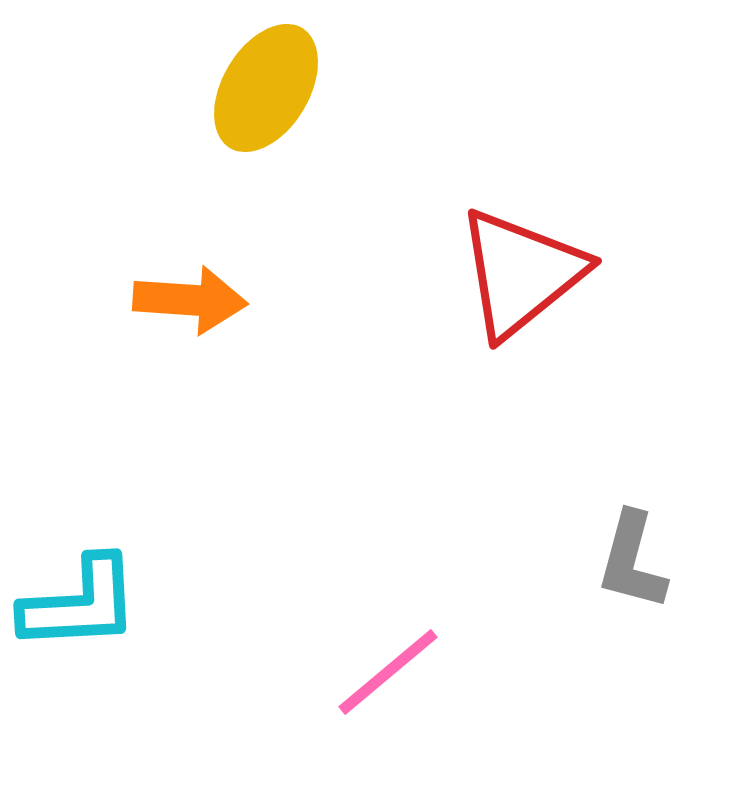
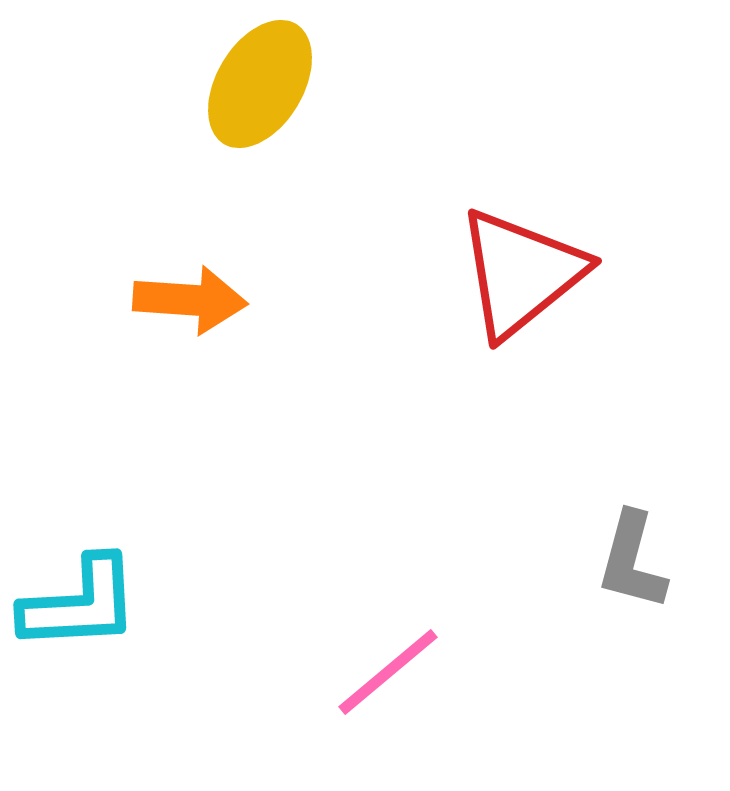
yellow ellipse: moved 6 px left, 4 px up
